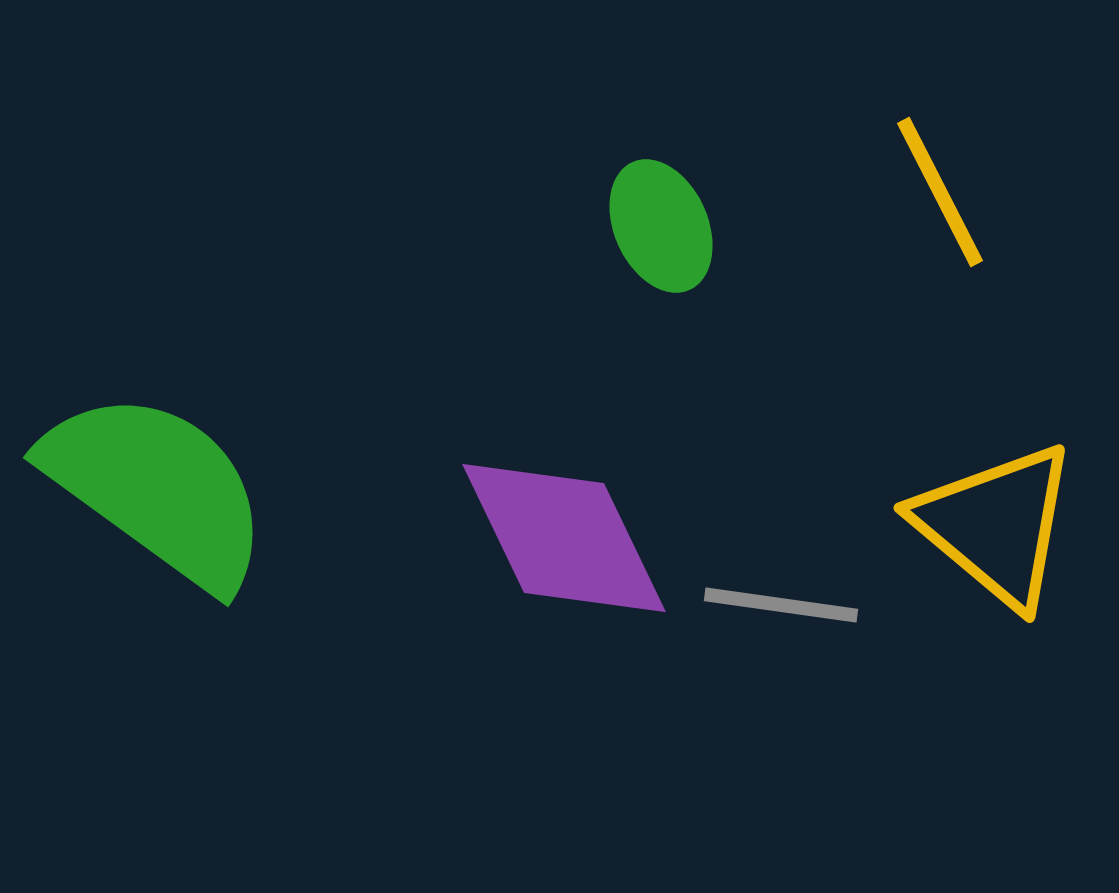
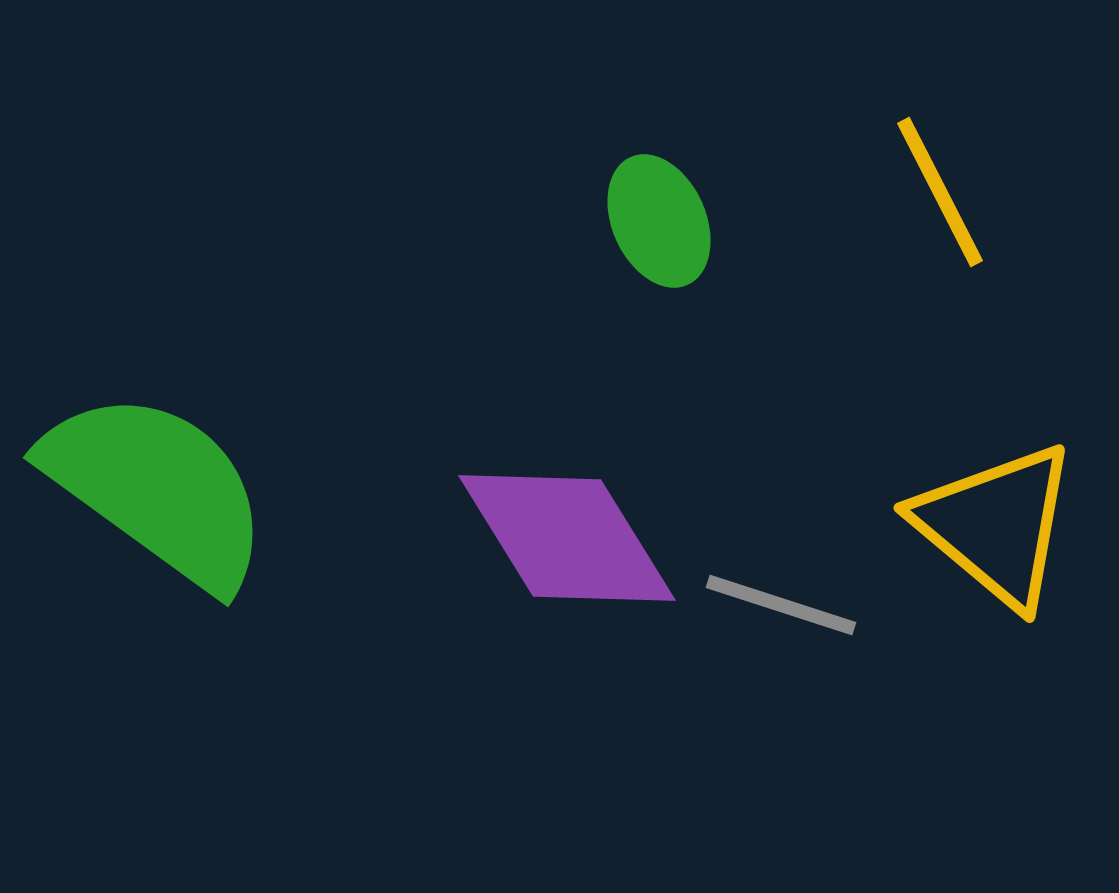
green ellipse: moved 2 px left, 5 px up
purple diamond: moved 3 px right; rotated 6 degrees counterclockwise
gray line: rotated 10 degrees clockwise
